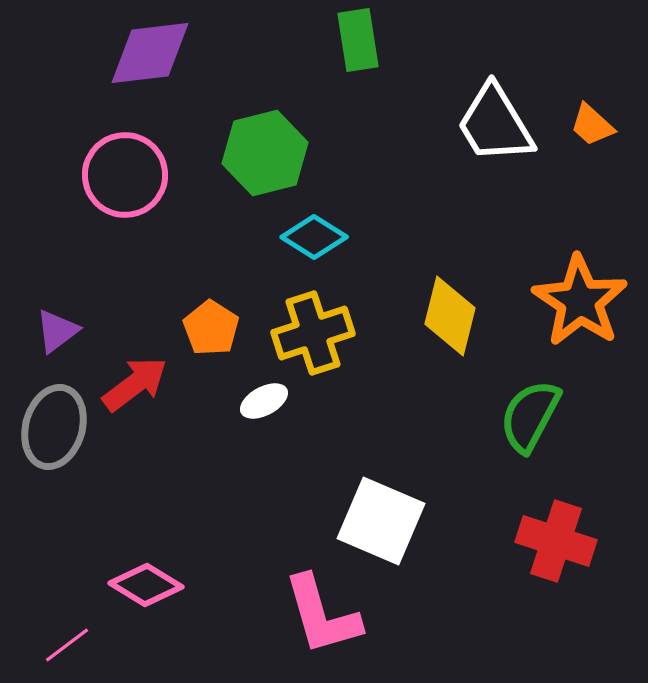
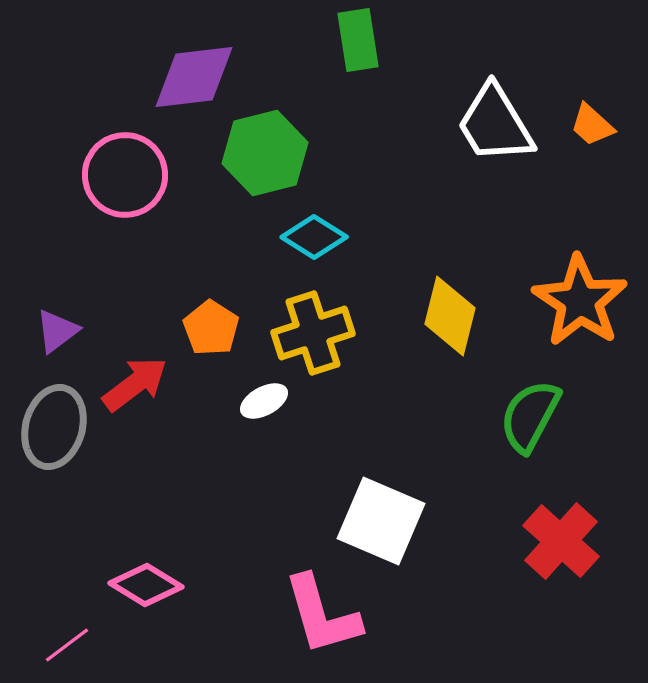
purple diamond: moved 44 px right, 24 px down
red cross: moved 5 px right; rotated 24 degrees clockwise
